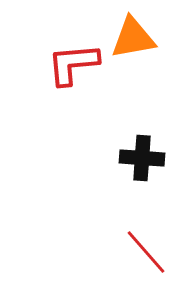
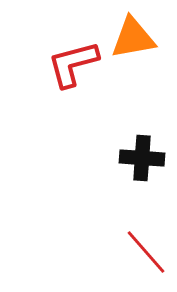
red L-shape: rotated 10 degrees counterclockwise
